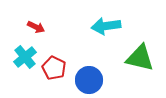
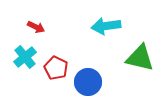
red pentagon: moved 2 px right
blue circle: moved 1 px left, 2 px down
